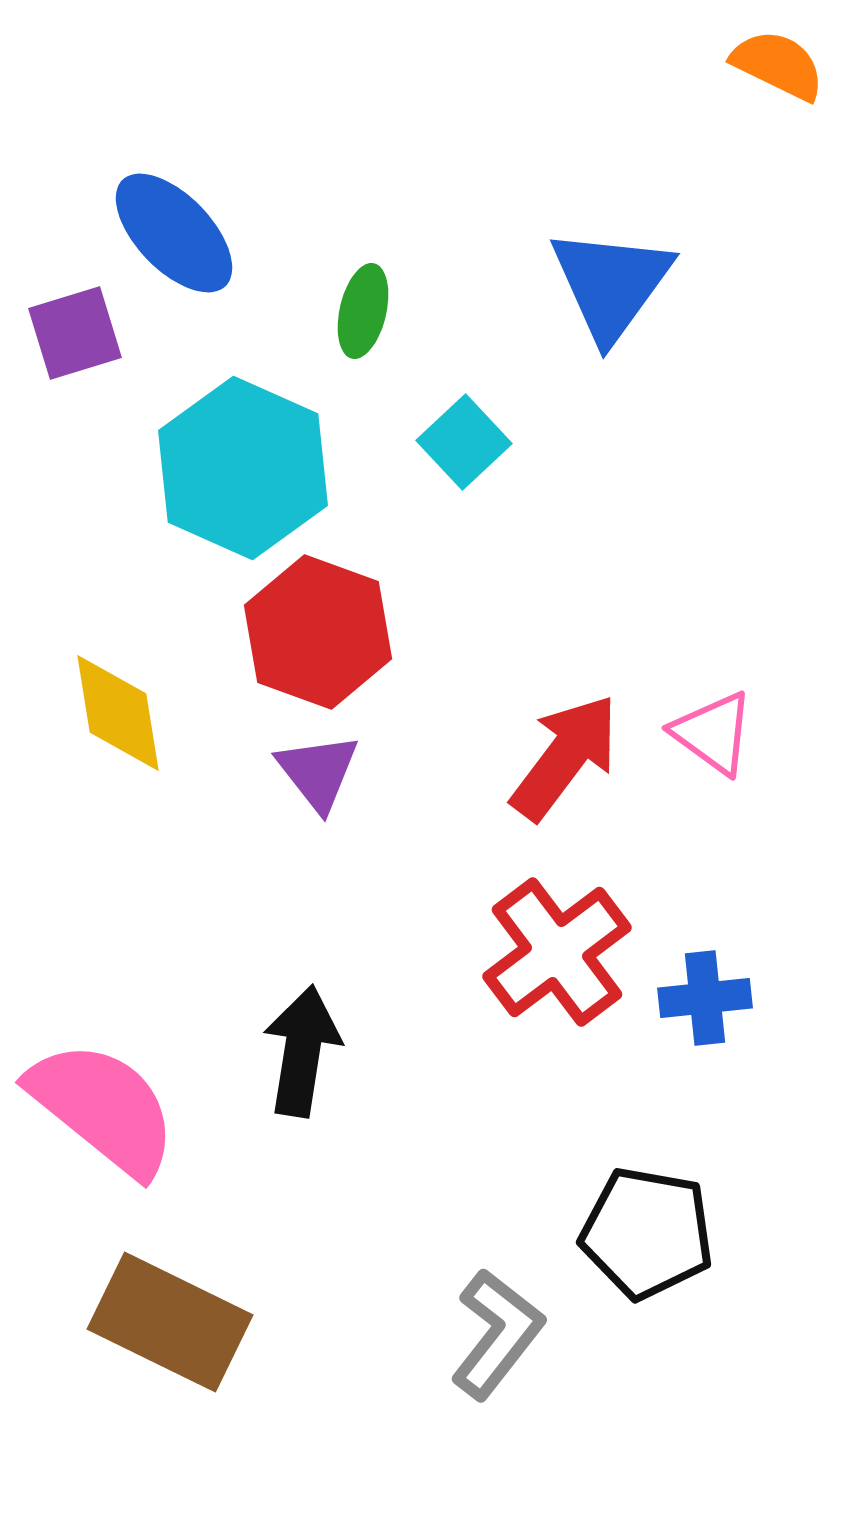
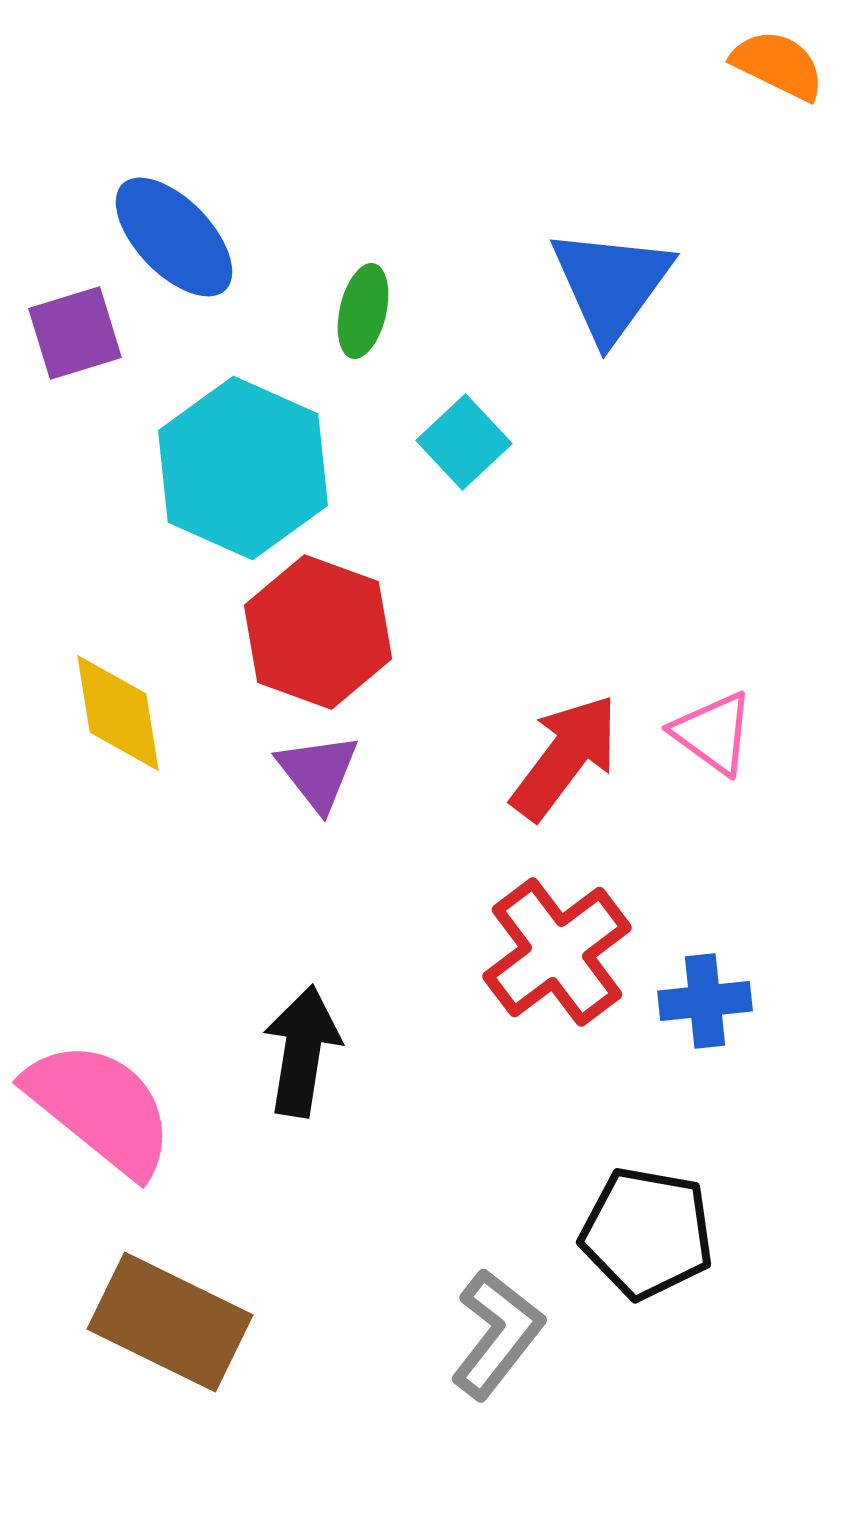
blue ellipse: moved 4 px down
blue cross: moved 3 px down
pink semicircle: moved 3 px left
